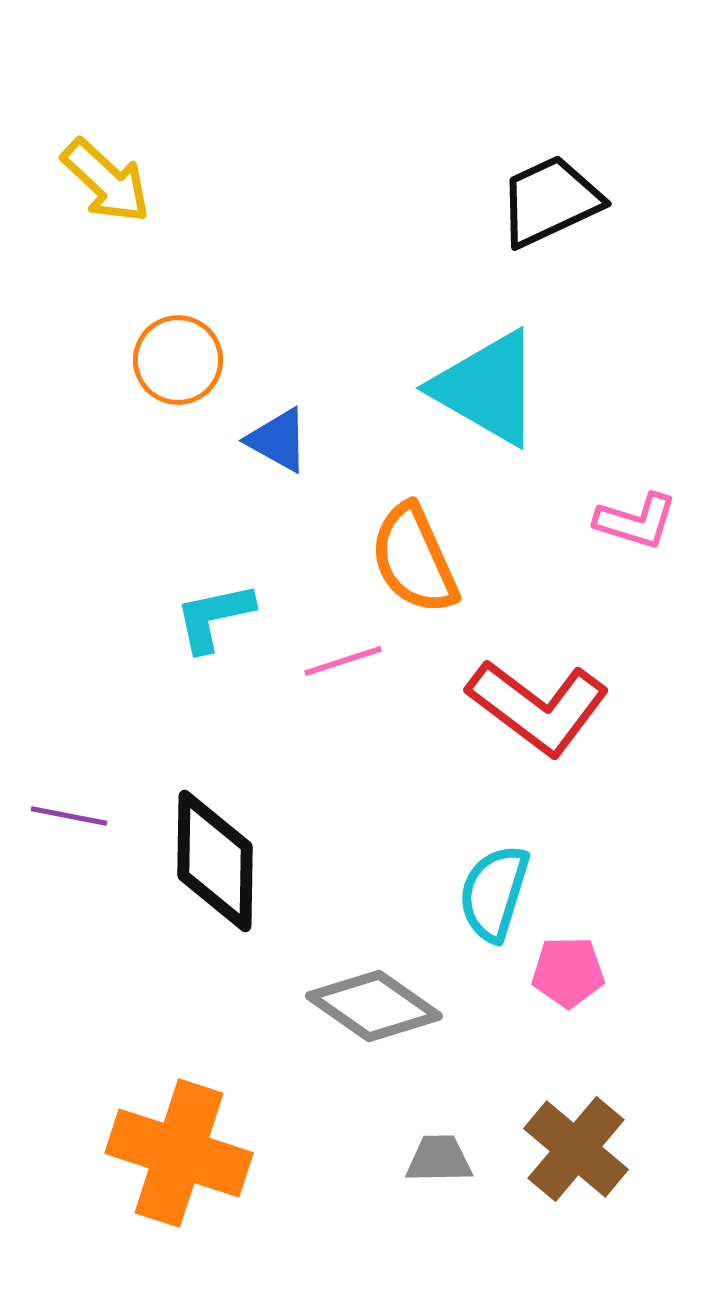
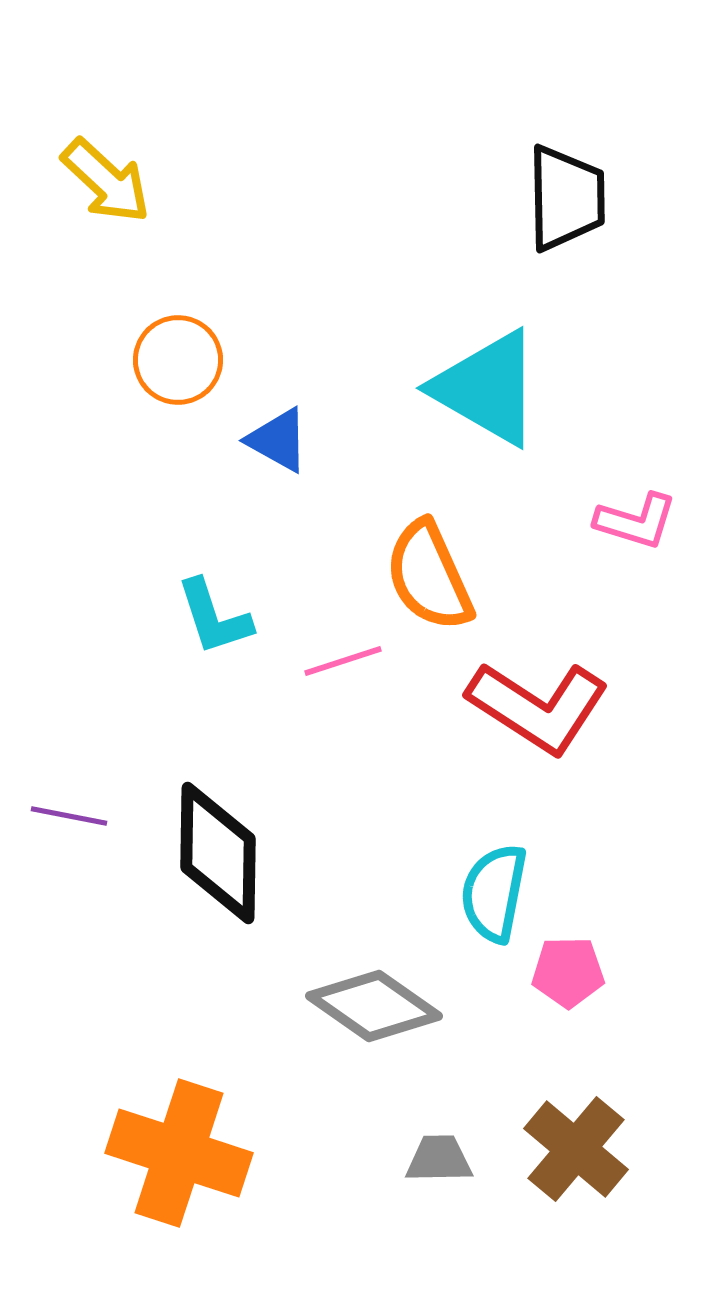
black trapezoid: moved 16 px right, 3 px up; rotated 114 degrees clockwise
orange semicircle: moved 15 px right, 17 px down
cyan L-shape: rotated 96 degrees counterclockwise
red L-shape: rotated 4 degrees counterclockwise
black diamond: moved 3 px right, 8 px up
cyan semicircle: rotated 6 degrees counterclockwise
